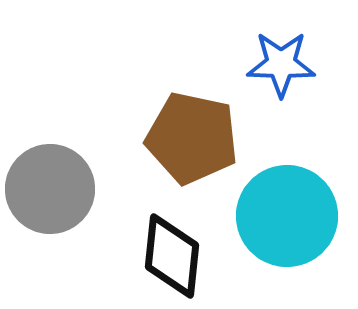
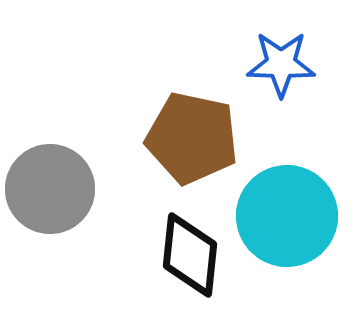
black diamond: moved 18 px right, 1 px up
